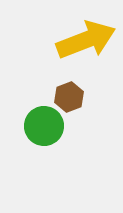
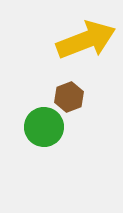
green circle: moved 1 px down
